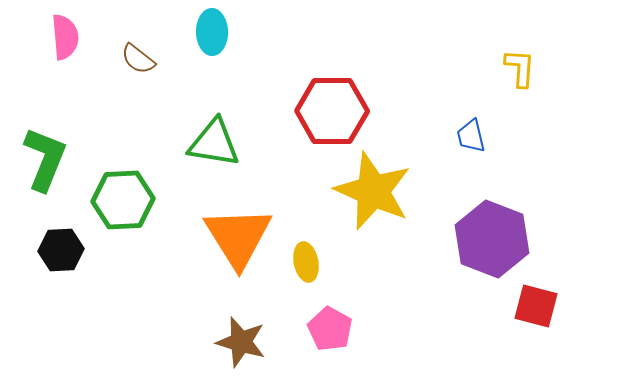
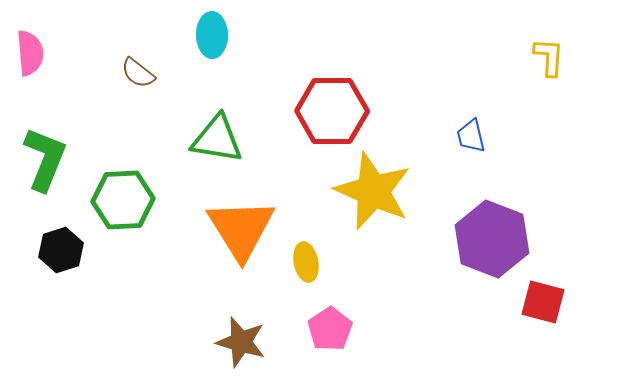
cyan ellipse: moved 3 px down
pink semicircle: moved 35 px left, 16 px down
brown semicircle: moved 14 px down
yellow L-shape: moved 29 px right, 11 px up
green triangle: moved 3 px right, 4 px up
orange triangle: moved 3 px right, 8 px up
black hexagon: rotated 15 degrees counterclockwise
red square: moved 7 px right, 4 px up
pink pentagon: rotated 9 degrees clockwise
